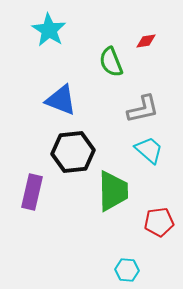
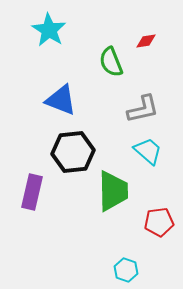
cyan trapezoid: moved 1 px left, 1 px down
cyan hexagon: moved 1 px left; rotated 15 degrees clockwise
